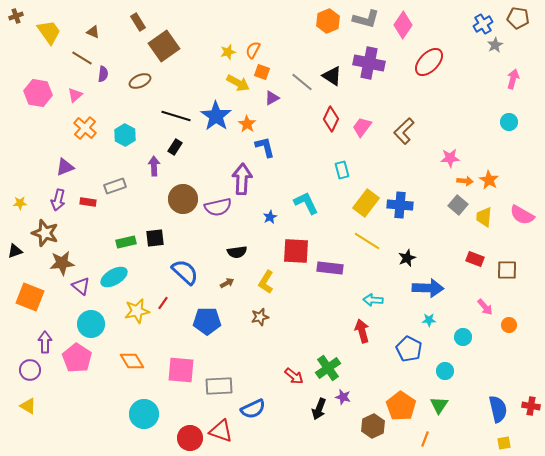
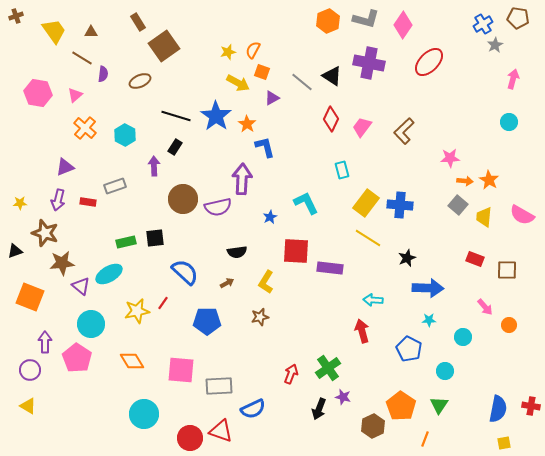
yellow trapezoid at (49, 32): moved 5 px right, 1 px up
brown triangle at (93, 32): moved 2 px left; rotated 24 degrees counterclockwise
yellow line at (367, 241): moved 1 px right, 3 px up
cyan ellipse at (114, 277): moved 5 px left, 3 px up
red arrow at (294, 376): moved 3 px left, 2 px up; rotated 108 degrees counterclockwise
blue semicircle at (498, 409): rotated 24 degrees clockwise
